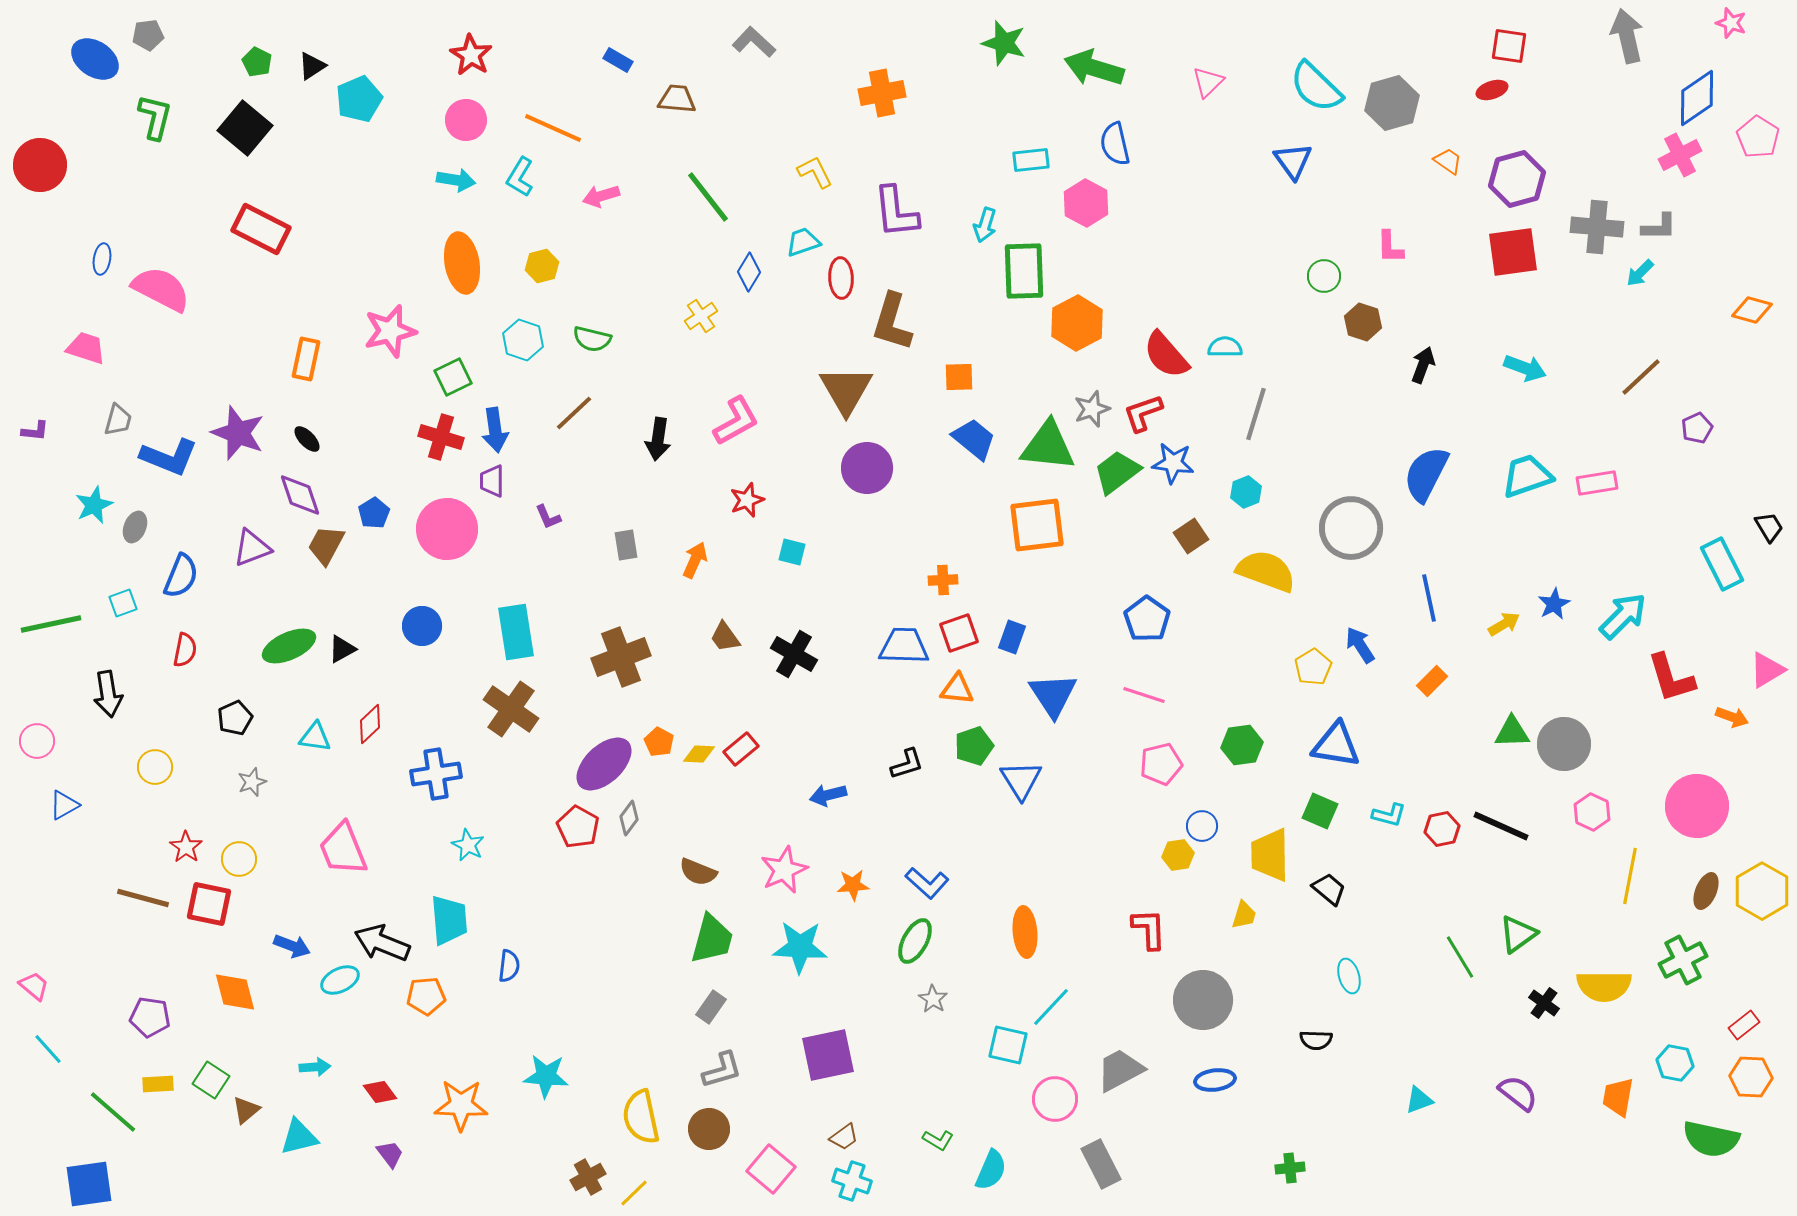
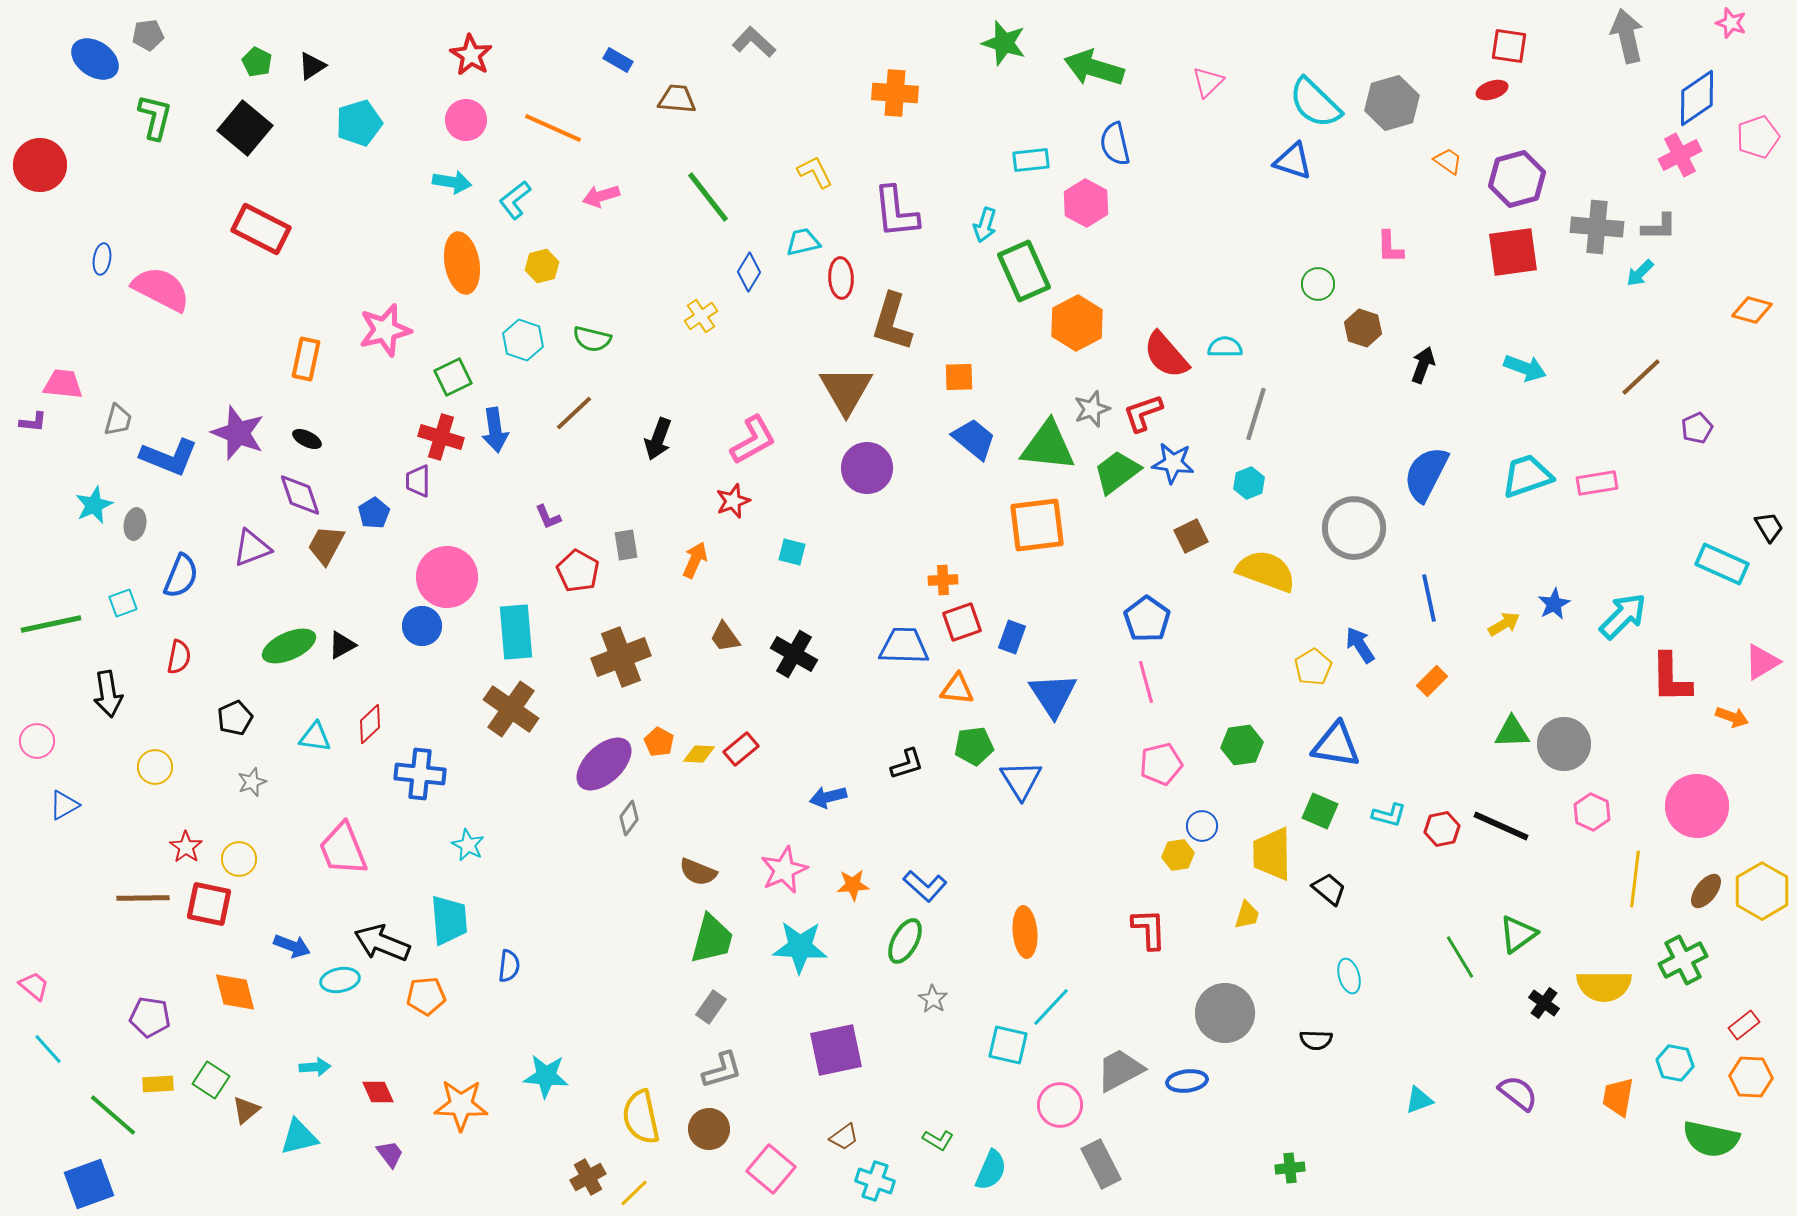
cyan semicircle at (1316, 87): moved 1 px left, 16 px down
orange cross at (882, 93): moved 13 px right; rotated 15 degrees clockwise
cyan pentagon at (359, 99): moved 24 px down; rotated 6 degrees clockwise
pink pentagon at (1758, 137): rotated 21 degrees clockwise
blue triangle at (1293, 161): rotated 36 degrees counterclockwise
cyan L-shape at (520, 177): moved 5 px left, 23 px down; rotated 21 degrees clockwise
cyan arrow at (456, 180): moved 4 px left, 2 px down
cyan trapezoid at (803, 242): rotated 6 degrees clockwise
green rectangle at (1024, 271): rotated 22 degrees counterclockwise
green circle at (1324, 276): moved 6 px left, 8 px down
brown hexagon at (1363, 322): moved 6 px down
pink star at (390, 331): moved 5 px left, 1 px up
pink trapezoid at (86, 348): moved 23 px left, 36 px down; rotated 12 degrees counterclockwise
pink L-shape at (736, 421): moved 17 px right, 19 px down
purple L-shape at (35, 431): moved 2 px left, 9 px up
black ellipse at (307, 439): rotated 20 degrees counterclockwise
black arrow at (658, 439): rotated 12 degrees clockwise
purple trapezoid at (492, 481): moved 74 px left
cyan hexagon at (1246, 492): moved 3 px right, 9 px up
red star at (747, 500): moved 14 px left, 1 px down
gray ellipse at (135, 527): moved 3 px up; rotated 12 degrees counterclockwise
gray circle at (1351, 528): moved 3 px right
pink circle at (447, 529): moved 48 px down
brown square at (1191, 536): rotated 8 degrees clockwise
cyan rectangle at (1722, 564): rotated 39 degrees counterclockwise
cyan rectangle at (516, 632): rotated 4 degrees clockwise
red square at (959, 633): moved 3 px right, 11 px up
black triangle at (342, 649): moved 4 px up
red semicircle at (185, 650): moved 6 px left, 7 px down
pink triangle at (1767, 670): moved 5 px left, 8 px up
red L-shape at (1671, 678): rotated 16 degrees clockwise
pink line at (1144, 695): moved 2 px right, 13 px up; rotated 57 degrees clockwise
green pentagon at (974, 746): rotated 12 degrees clockwise
blue cross at (436, 774): moved 16 px left; rotated 15 degrees clockwise
blue arrow at (828, 795): moved 2 px down
red pentagon at (578, 827): moved 256 px up
yellow trapezoid at (1270, 855): moved 2 px right, 1 px up
yellow line at (1630, 876): moved 5 px right, 3 px down; rotated 4 degrees counterclockwise
blue L-shape at (927, 883): moved 2 px left, 3 px down
brown ellipse at (1706, 891): rotated 15 degrees clockwise
brown line at (143, 898): rotated 16 degrees counterclockwise
yellow trapezoid at (1244, 915): moved 3 px right
green ellipse at (915, 941): moved 10 px left
cyan ellipse at (340, 980): rotated 15 degrees clockwise
gray circle at (1203, 1000): moved 22 px right, 13 px down
purple square at (828, 1055): moved 8 px right, 5 px up
blue ellipse at (1215, 1080): moved 28 px left, 1 px down
red diamond at (380, 1092): moved 2 px left; rotated 12 degrees clockwise
pink circle at (1055, 1099): moved 5 px right, 6 px down
green line at (113, 1112): moved 3 px down
cyan cross at (852, 1181): moved 23 px right
blue square at (89, 1184): rotated 12 degrees counterclockwise
